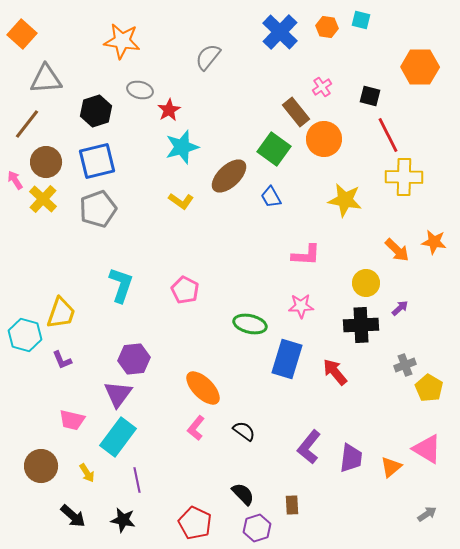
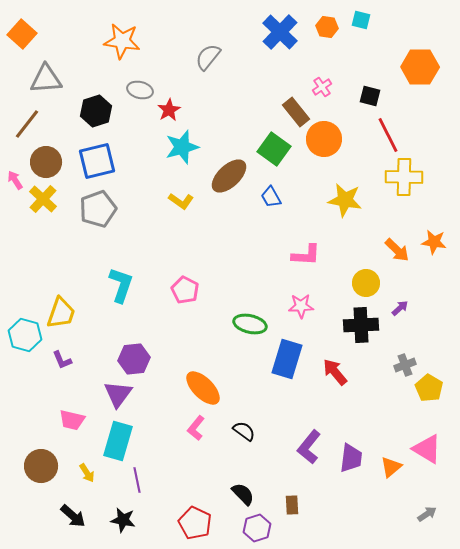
cyan rectangle at (118, 437): moved 4 px down; rotated 21 degrees counterclockwise
